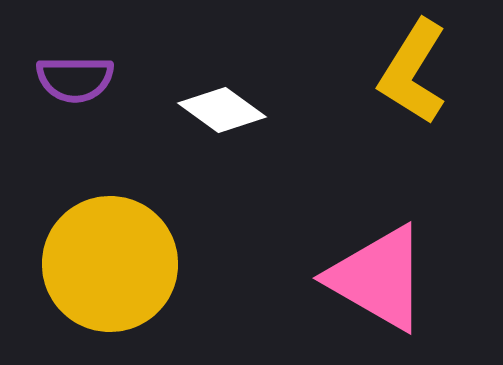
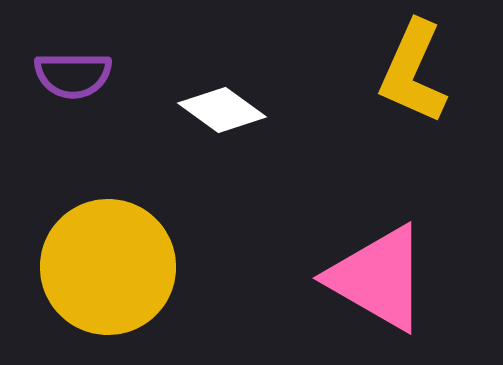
yellow L-shape: rotated 8 degrees counterclockwise
purple semicircle: moved 2 px left, 4 px up
yellow circle: moved 2 px left, 3 px down
